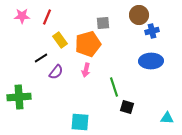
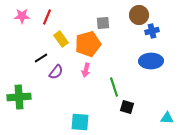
yellow rectangle: moved 1 px right, 1 px up
